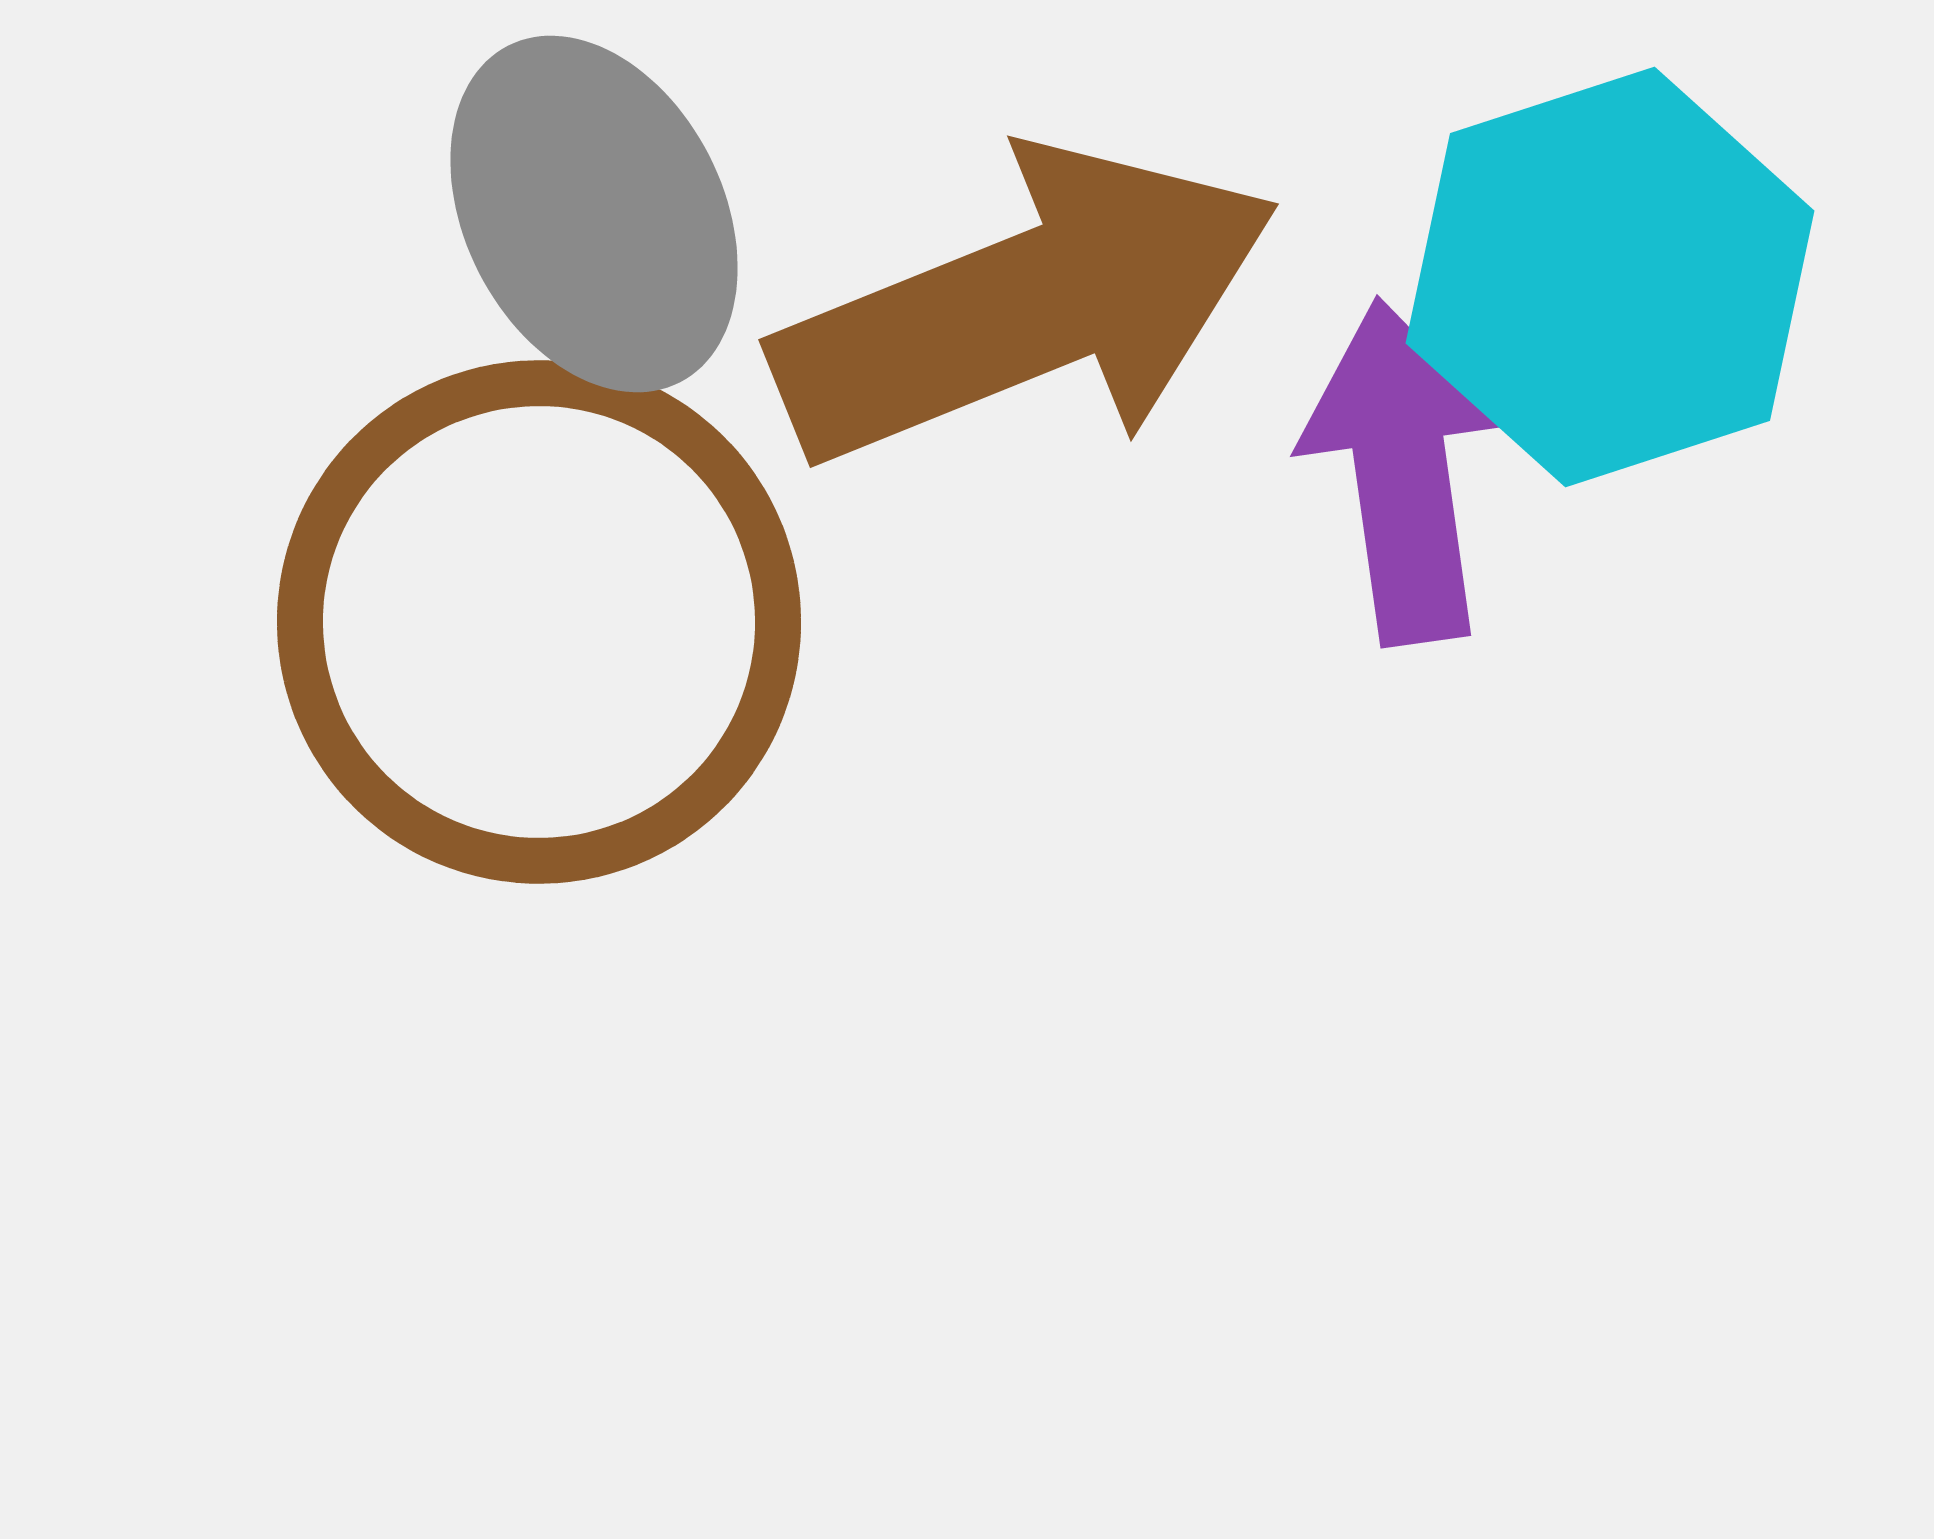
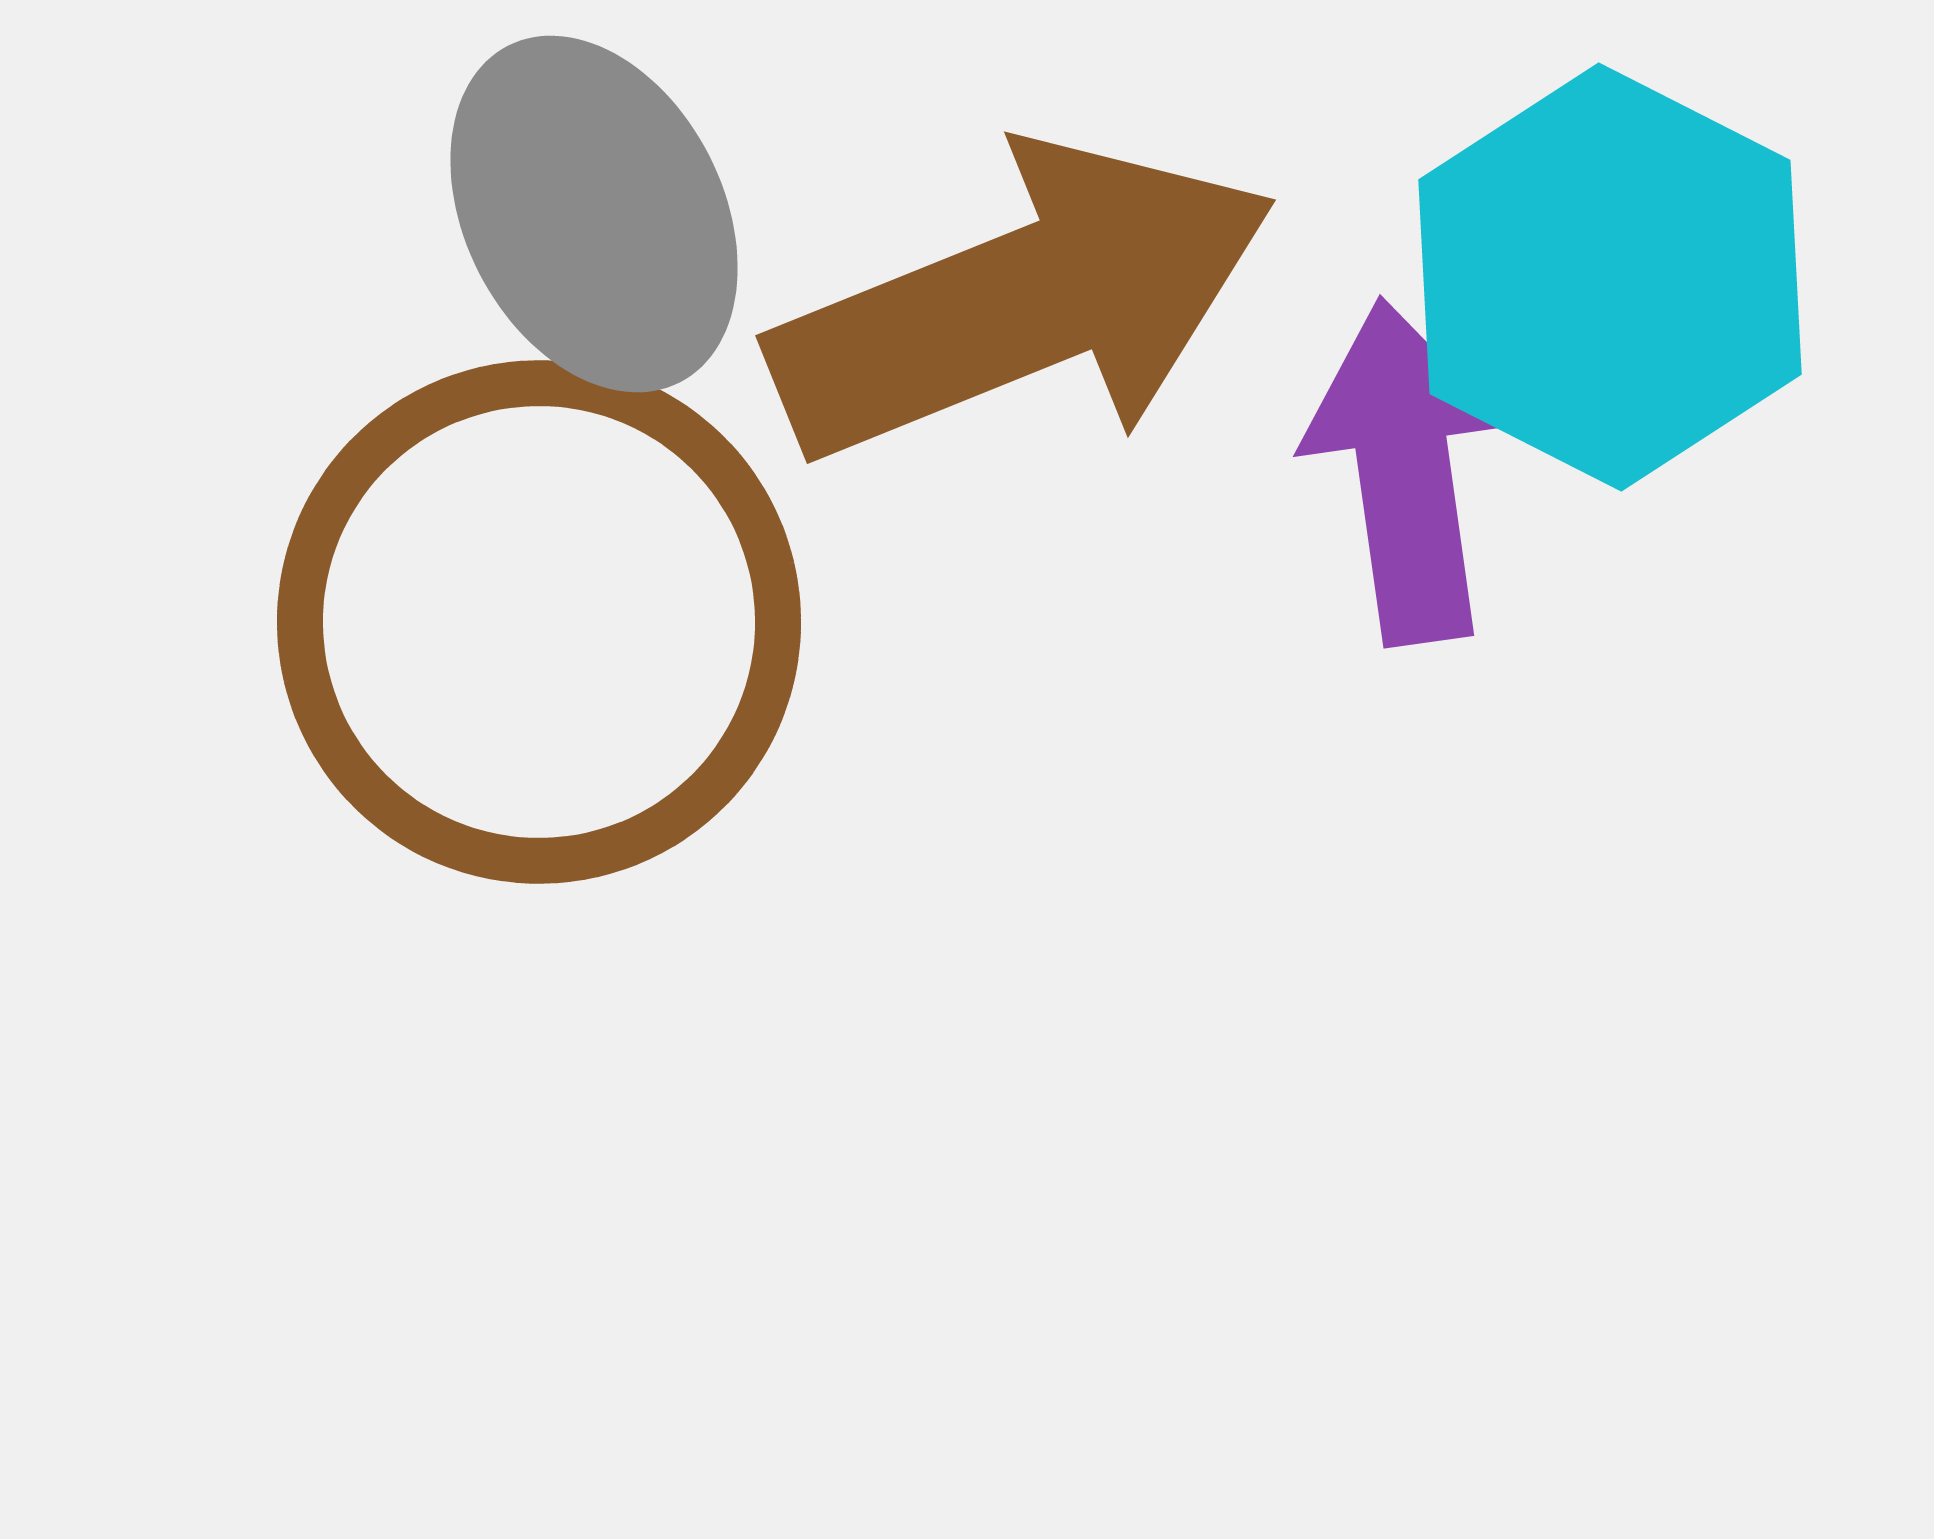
cyan hexagon: rotated 15 degrees counterclockwise
brown arrow: moved 3 px left, 4 px up
purple arrow: moved 3 px right
